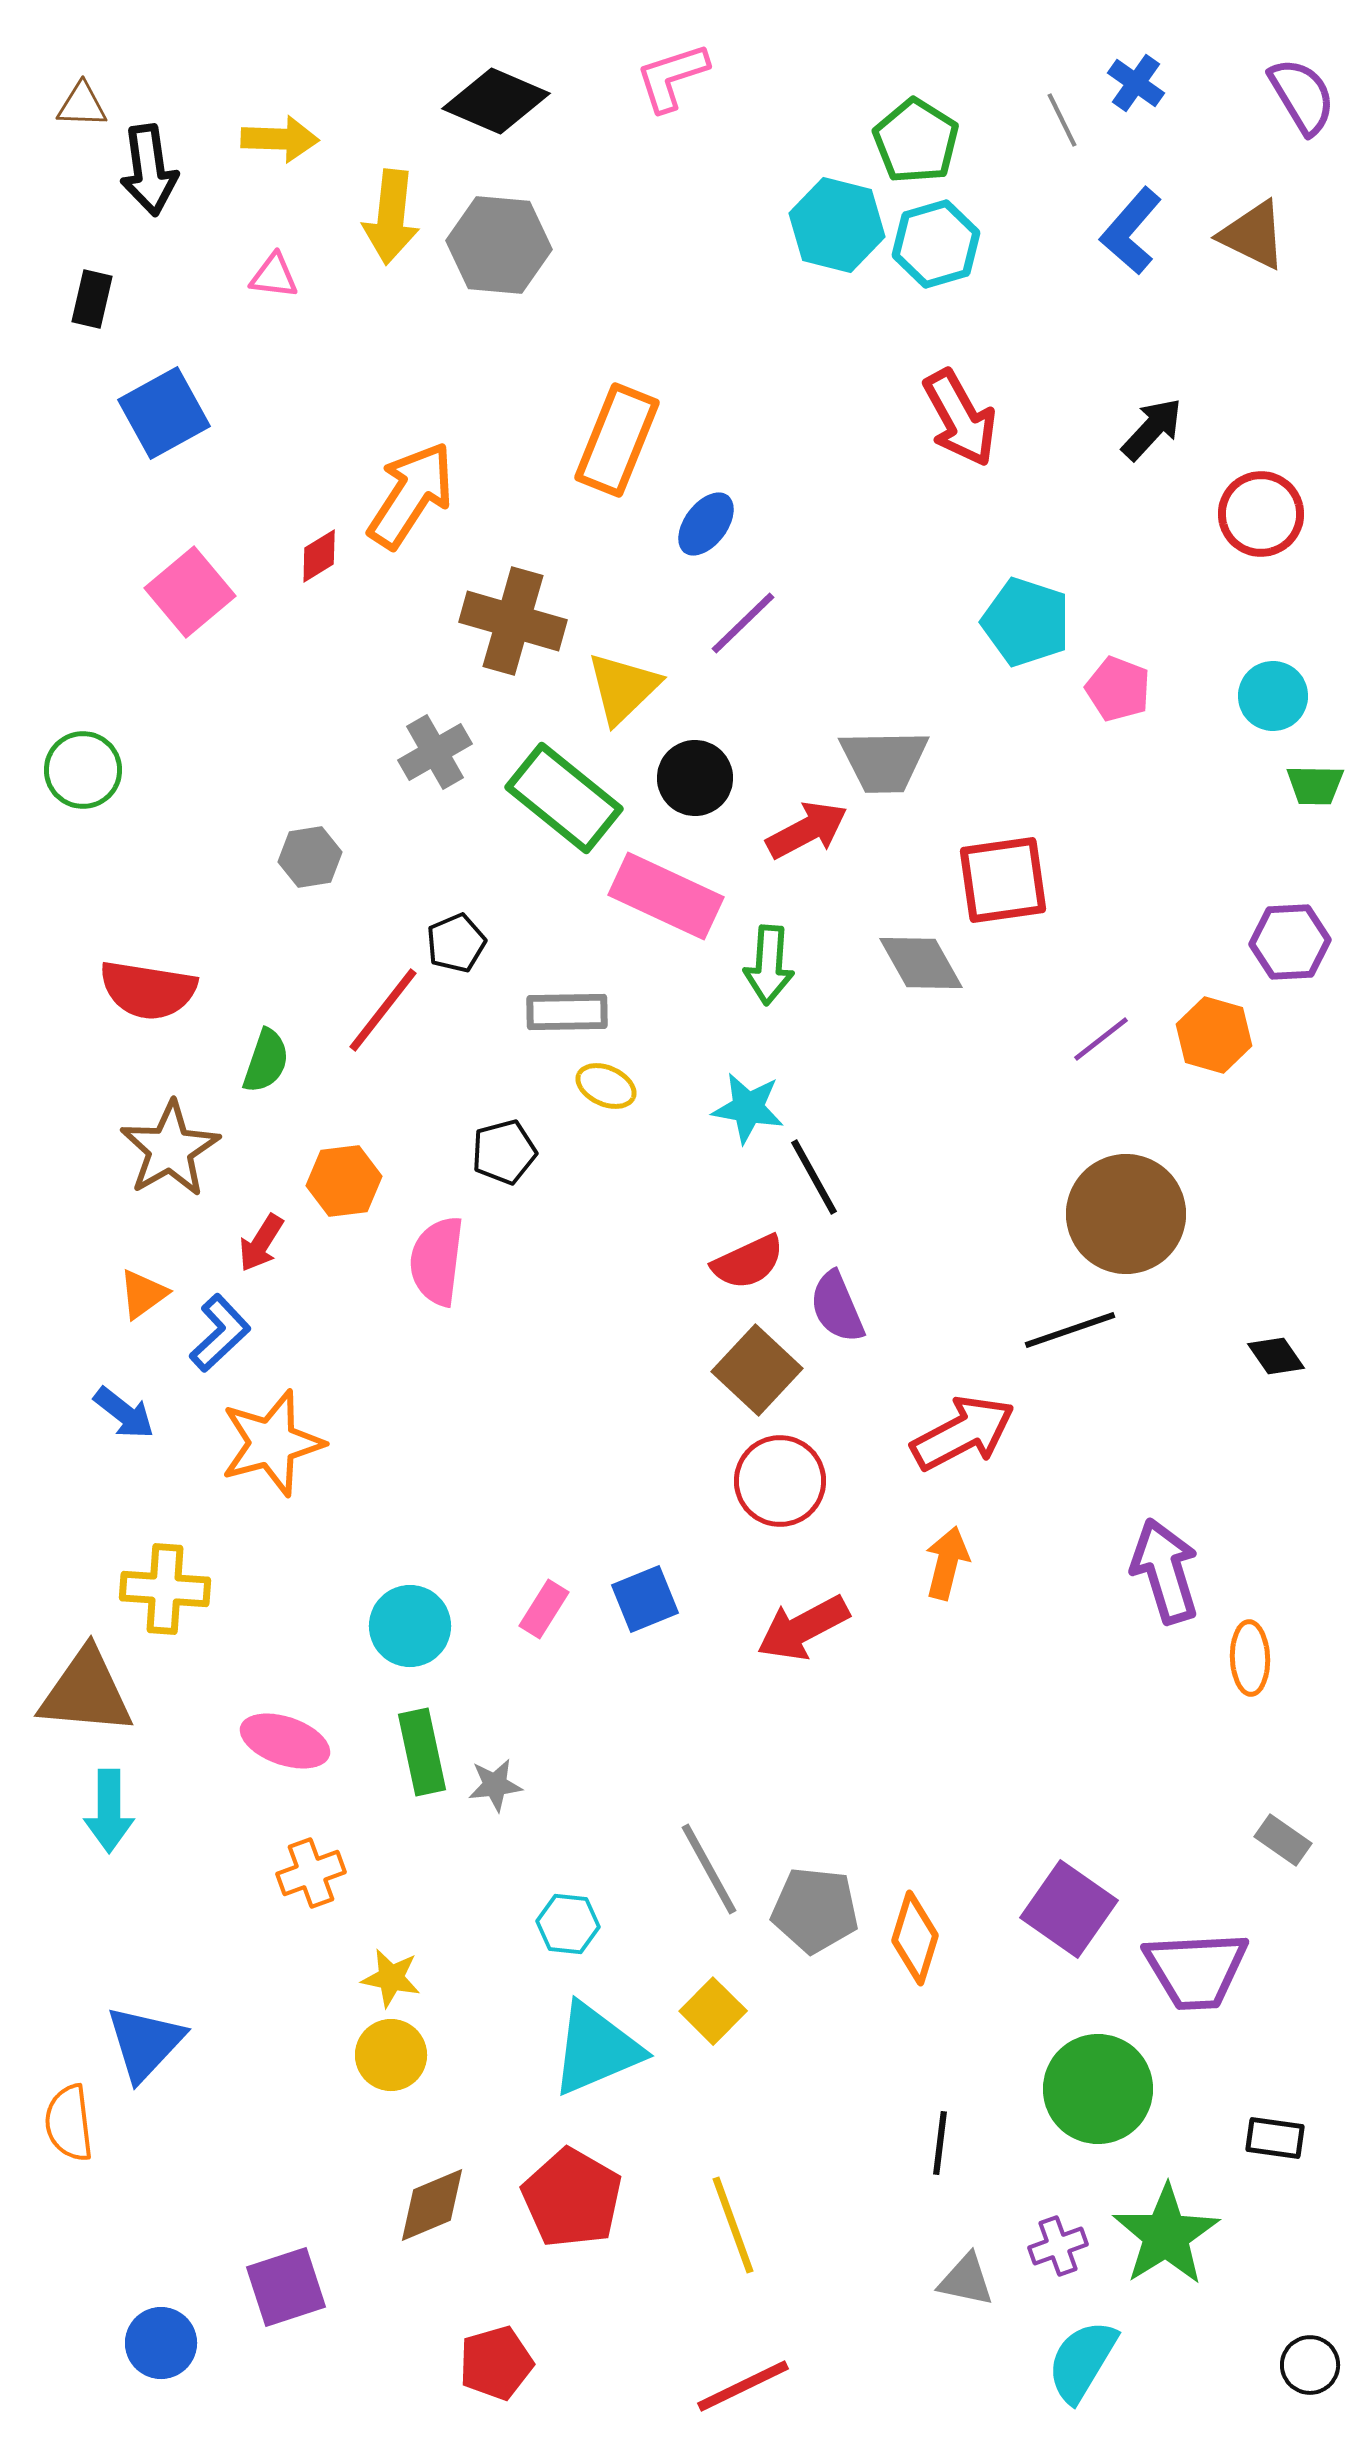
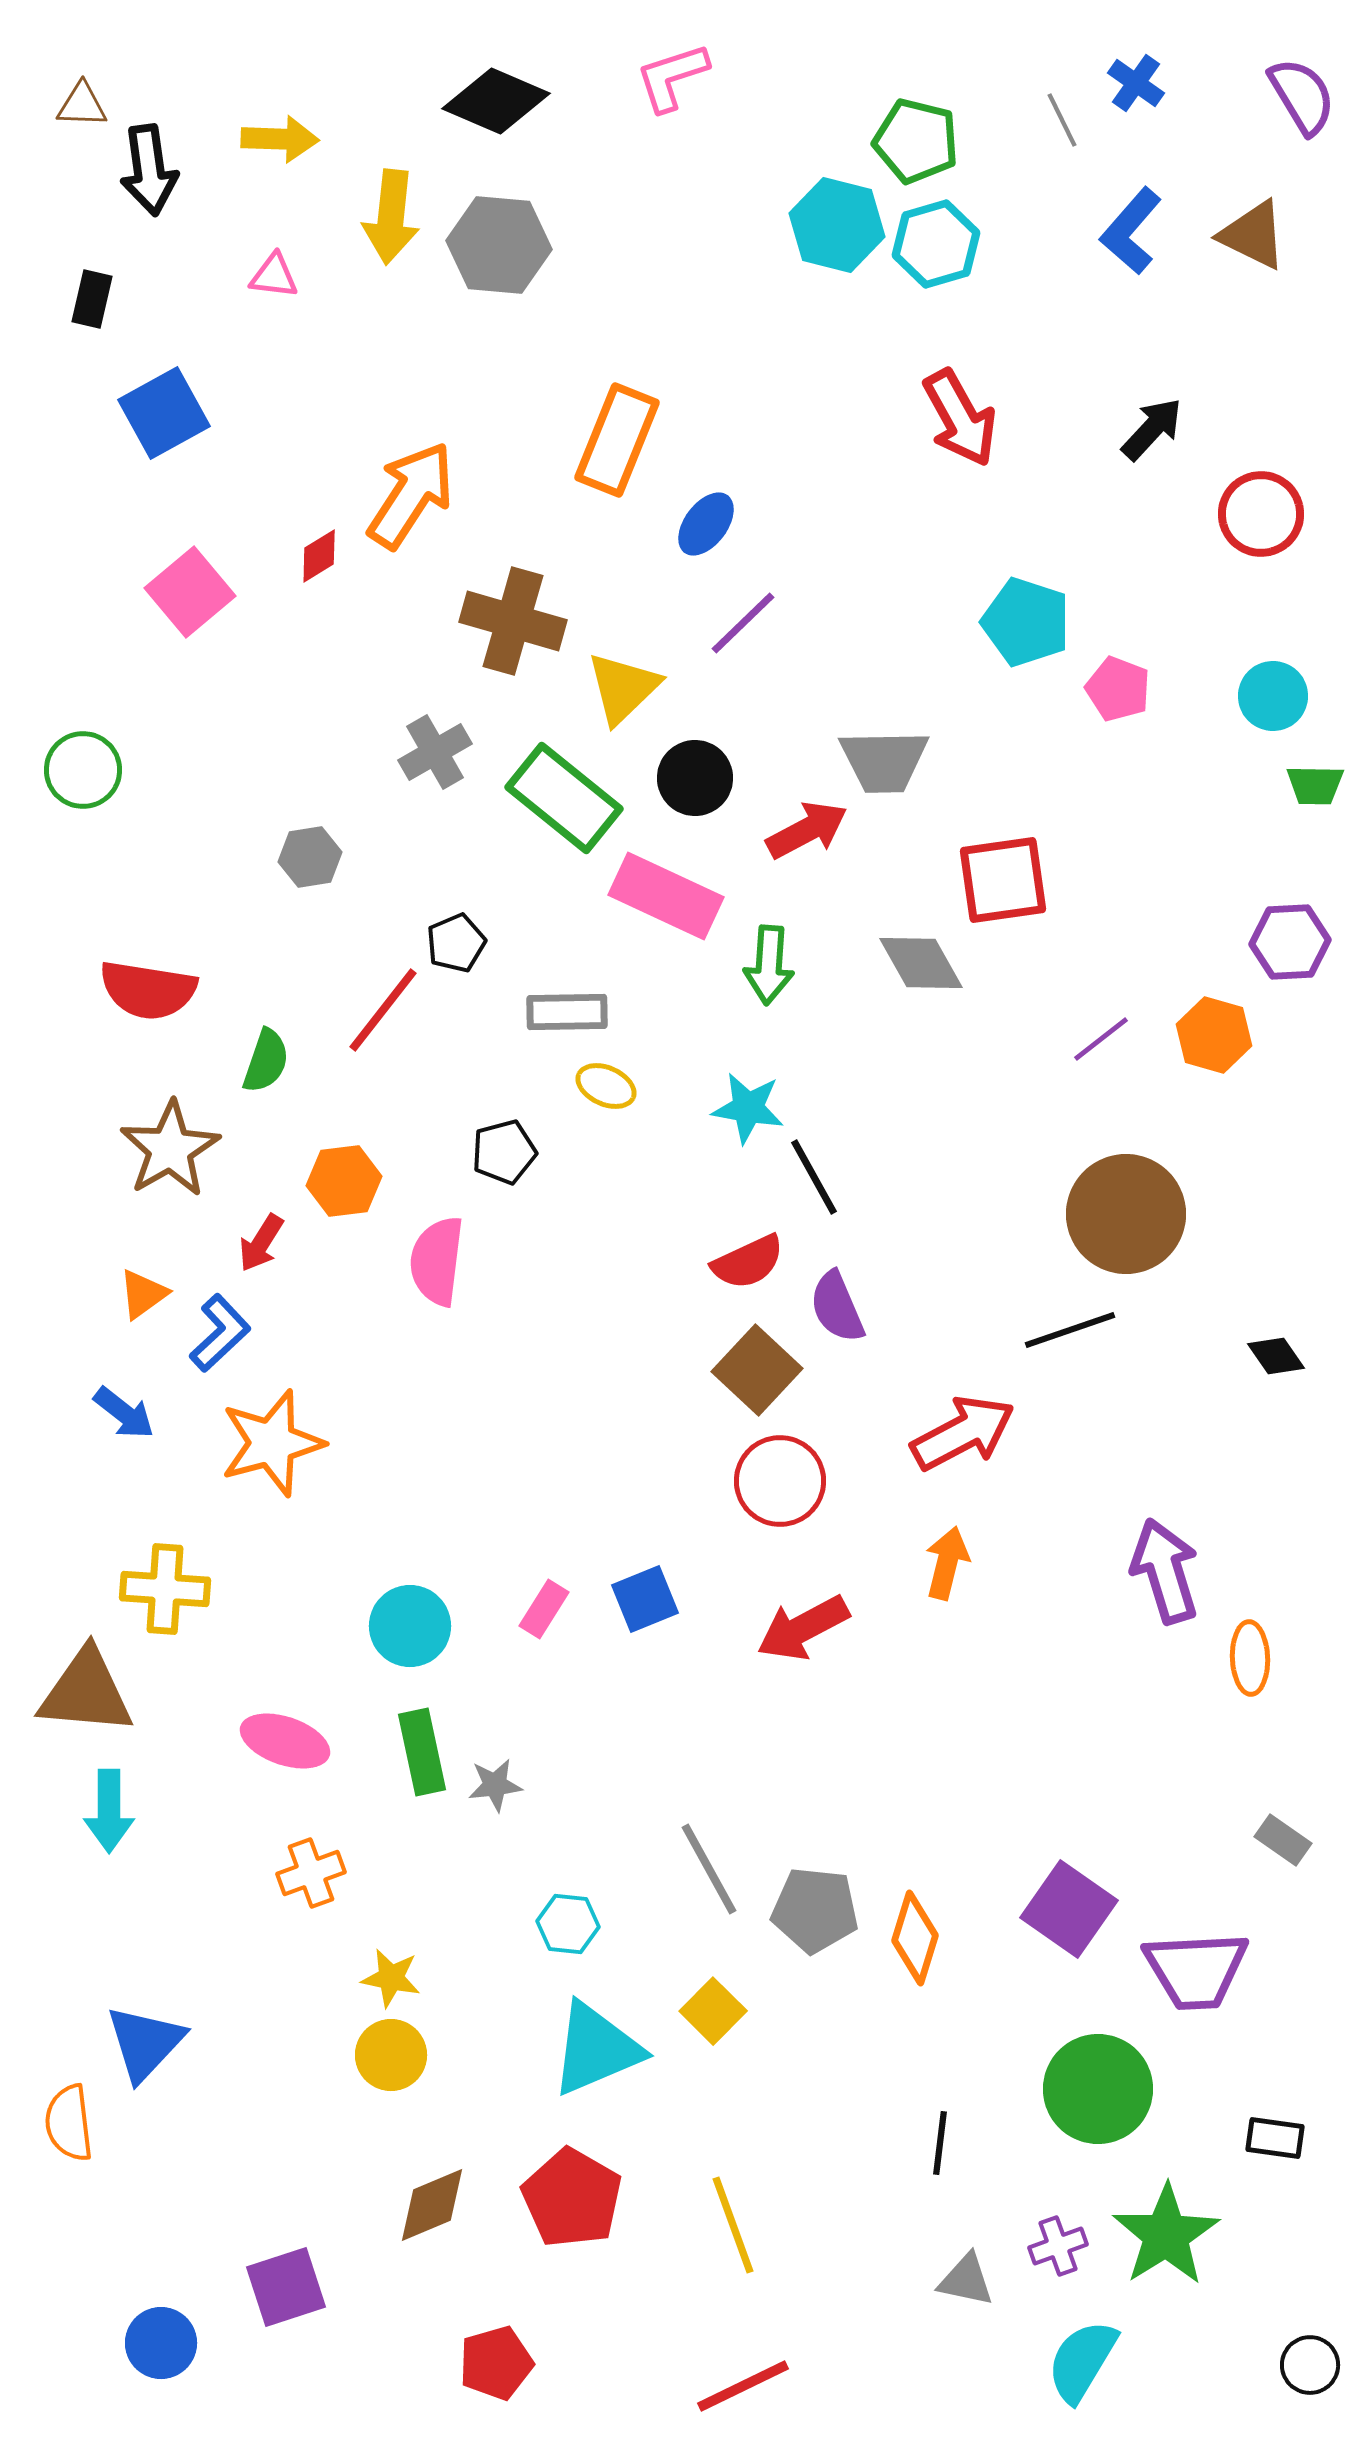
green pentagon at (916, 141): rotated 18 degrees counterclockwise
